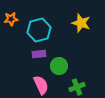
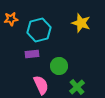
purple rectangle: moved 7 px left
green cross: rotated 21 degrees counterclockwise
